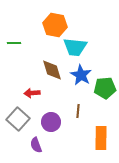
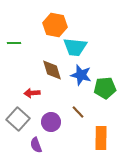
blue star: rotated 15 degrees counterclockwise
brown line: moved 1 px down; rotated 48 degrees counterclockwise
